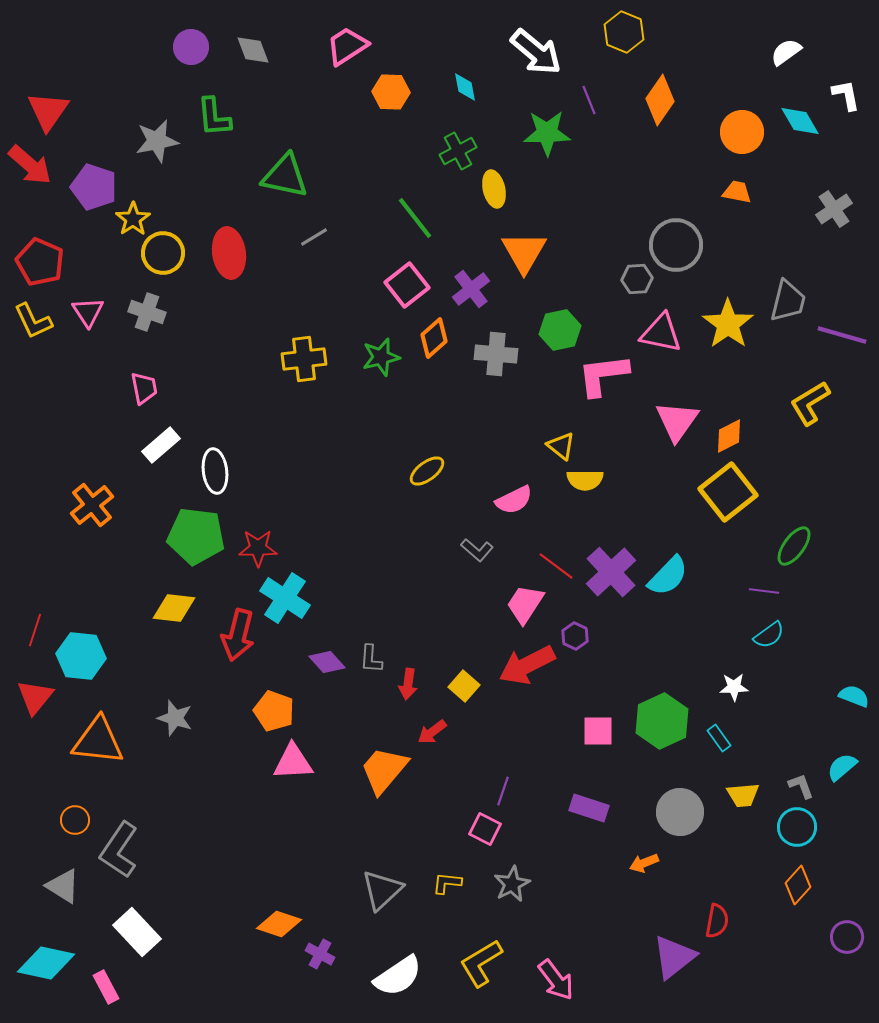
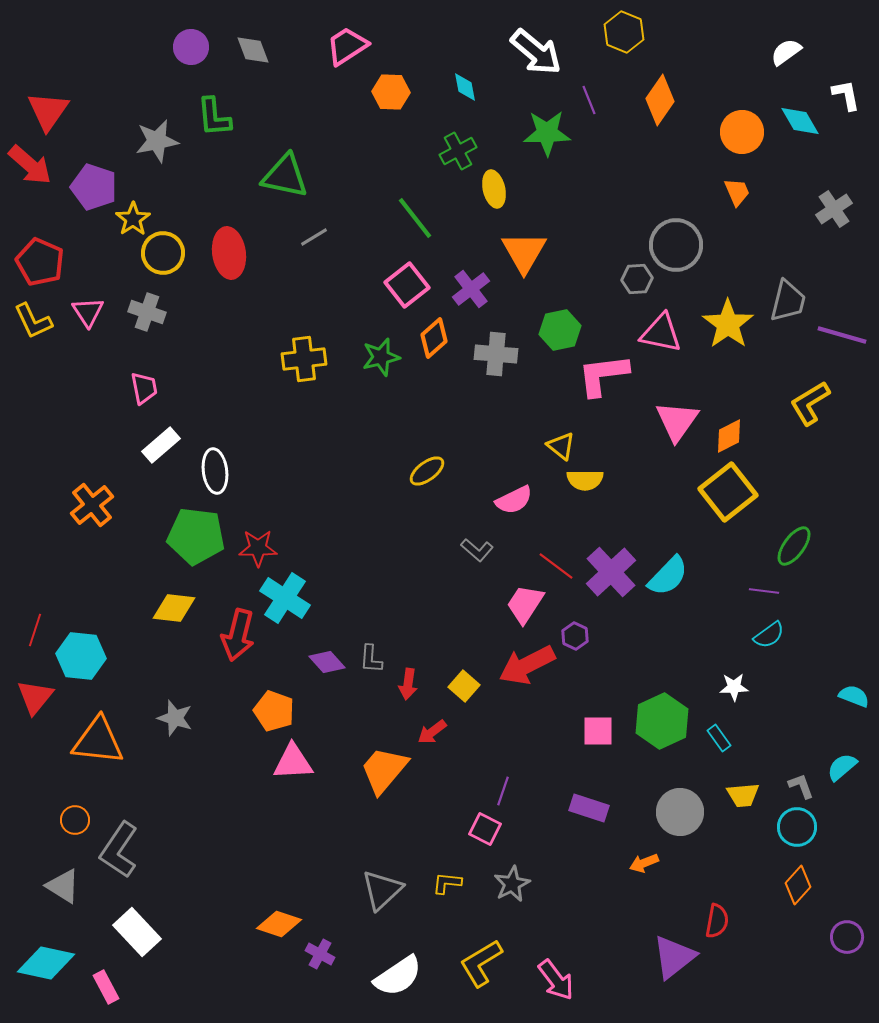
orange trapezoid at (737, 192): rotated 56 degrees clockwise
